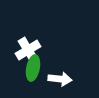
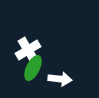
green ellipse: rotated 15 degrees clockwise
